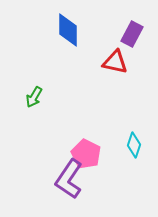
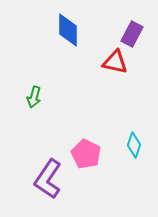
green arrow: rotated 15 degrees counterclockwise
purple L-shape: moved 21 px left
